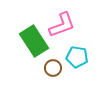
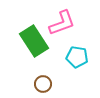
pink L-shape: moved 2 px up
brown circle: moved 10 px left, 16 px down
